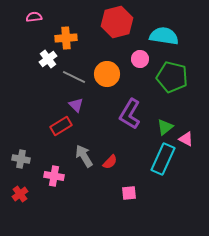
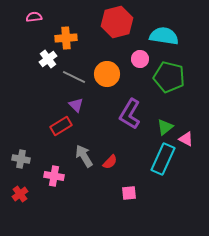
green pentagon: moved 3 px left
